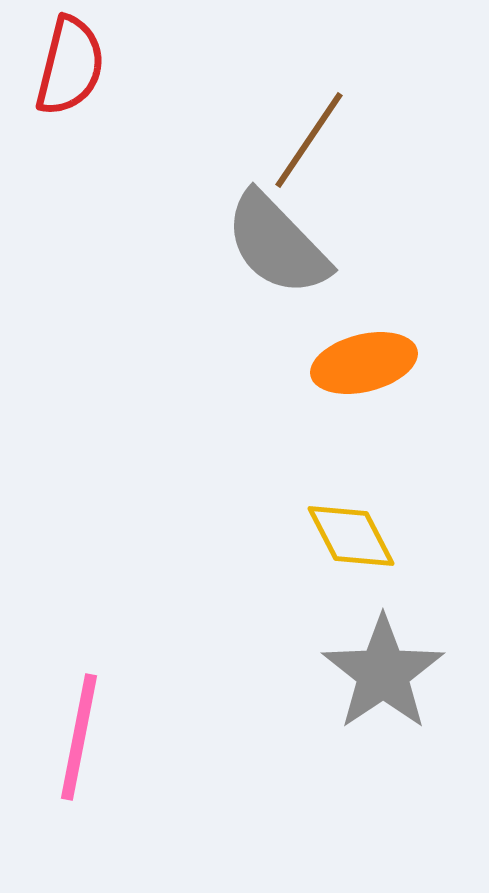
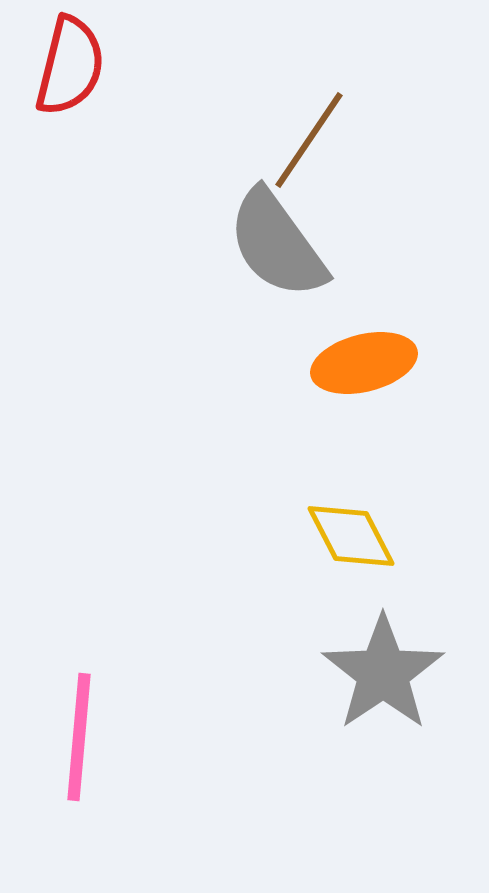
gray semicircle: rotated 8 degrees clockwise
pink line: rotated 6 degrees counterclockwise
